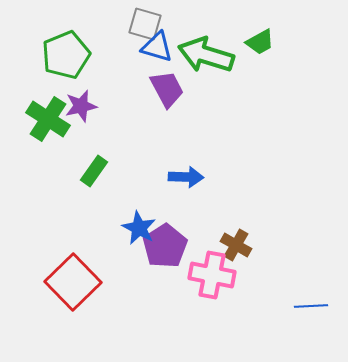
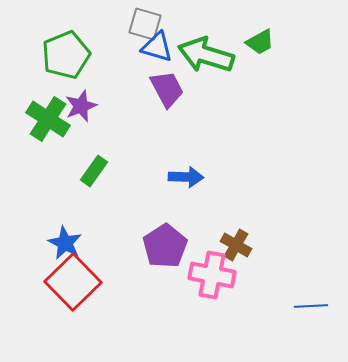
purple star: rotated 8 degrees counterclockwise
blue star: moved 74 px left, 15 px down
